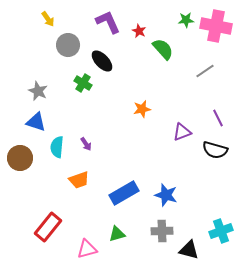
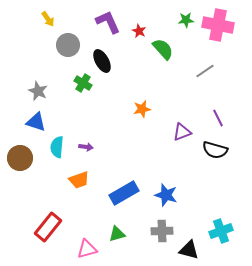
pink cross: moved 2 px right, 1 px up
black ellipse: rotated 15 degrees clockwise
purple arrow: moved 3 px down; rotated 48 degrees counterclockwise
